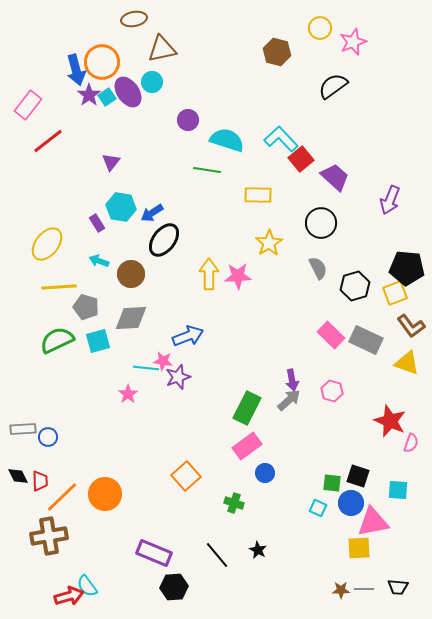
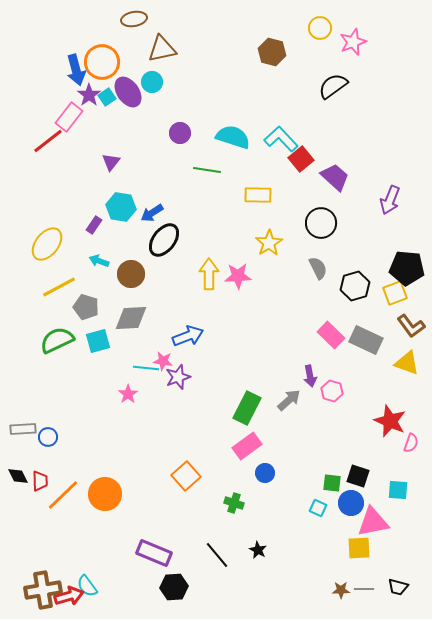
brown hexagon at (277, 52): moved 5 px left
pink rectangle at (28, 105): moved 41 px right, 12 px down
purple circle at (188, 120): moved 8 px left, 13 px down
cyan semicircle at (227, 140): moved 6 px right, 3 px up
purple rectangle at (97, 223): moved 3 px left, 2 px down; rotated 66 degrees clockwise
yellow line at (59, 287): rotated 24 degrees counterclockwise
purple arrow at (292, 380): moved 18 px right, 4 px up
orange line at (62, 497): moved 1 px right, 2 px up
brown cross at (49, 536): moved 6 px left, 54 px down
black trapezoid at (398, 587): rotated 10 degrees clockwise
